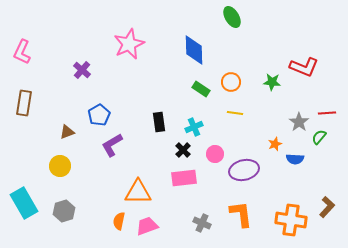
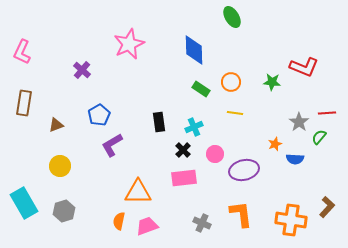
brown triangle: moved 11 px left, 7 px up
